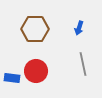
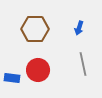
red circle: moved 2 px right, 1 px up
